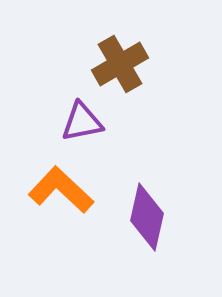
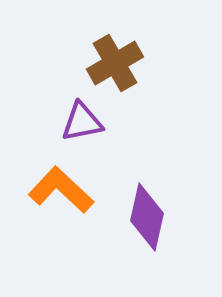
brown cross: moved 5 px left, 1 px up
